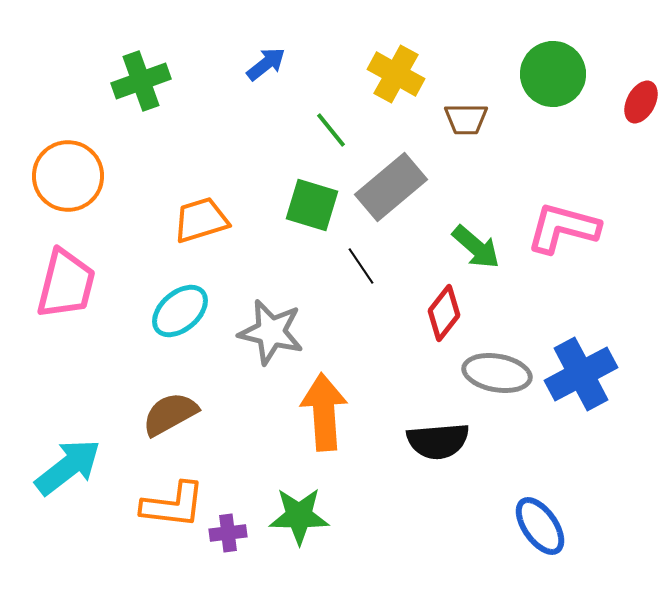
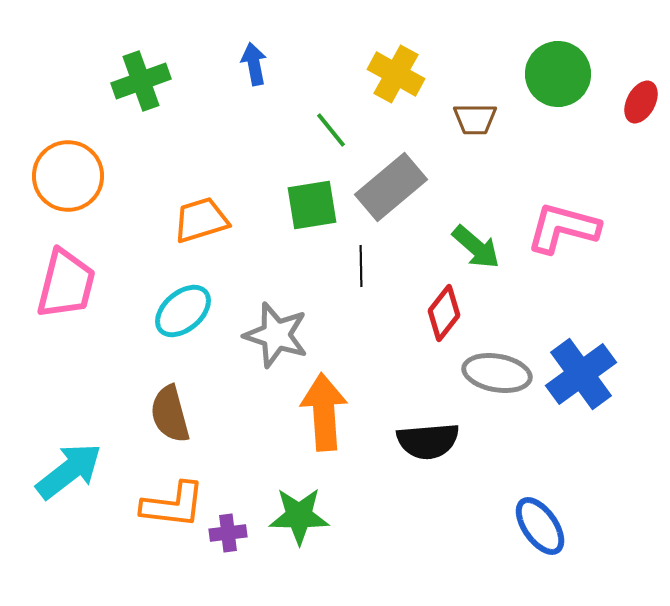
blue arrow: moved 12 px left; rotated 63 degrees counterclockwise
green circle: moved 5 px right
brown trapezoid: moved 9 px right
green square: rotated 26 degrees counterclockwise
black line: rotated 33 degrees clockwise
cyan ellipse: moved 3 px right
gray star: moved 5 px right, 3 px down; rotated 4 degrees clockwise
blue cross: rotated 8 degrees counterclockwise
brown semicircle: rotated 76 degrees counterclockwise
black semicircle: moved 10 px left
cyan arrow: moved 1 px right, 4 px down
